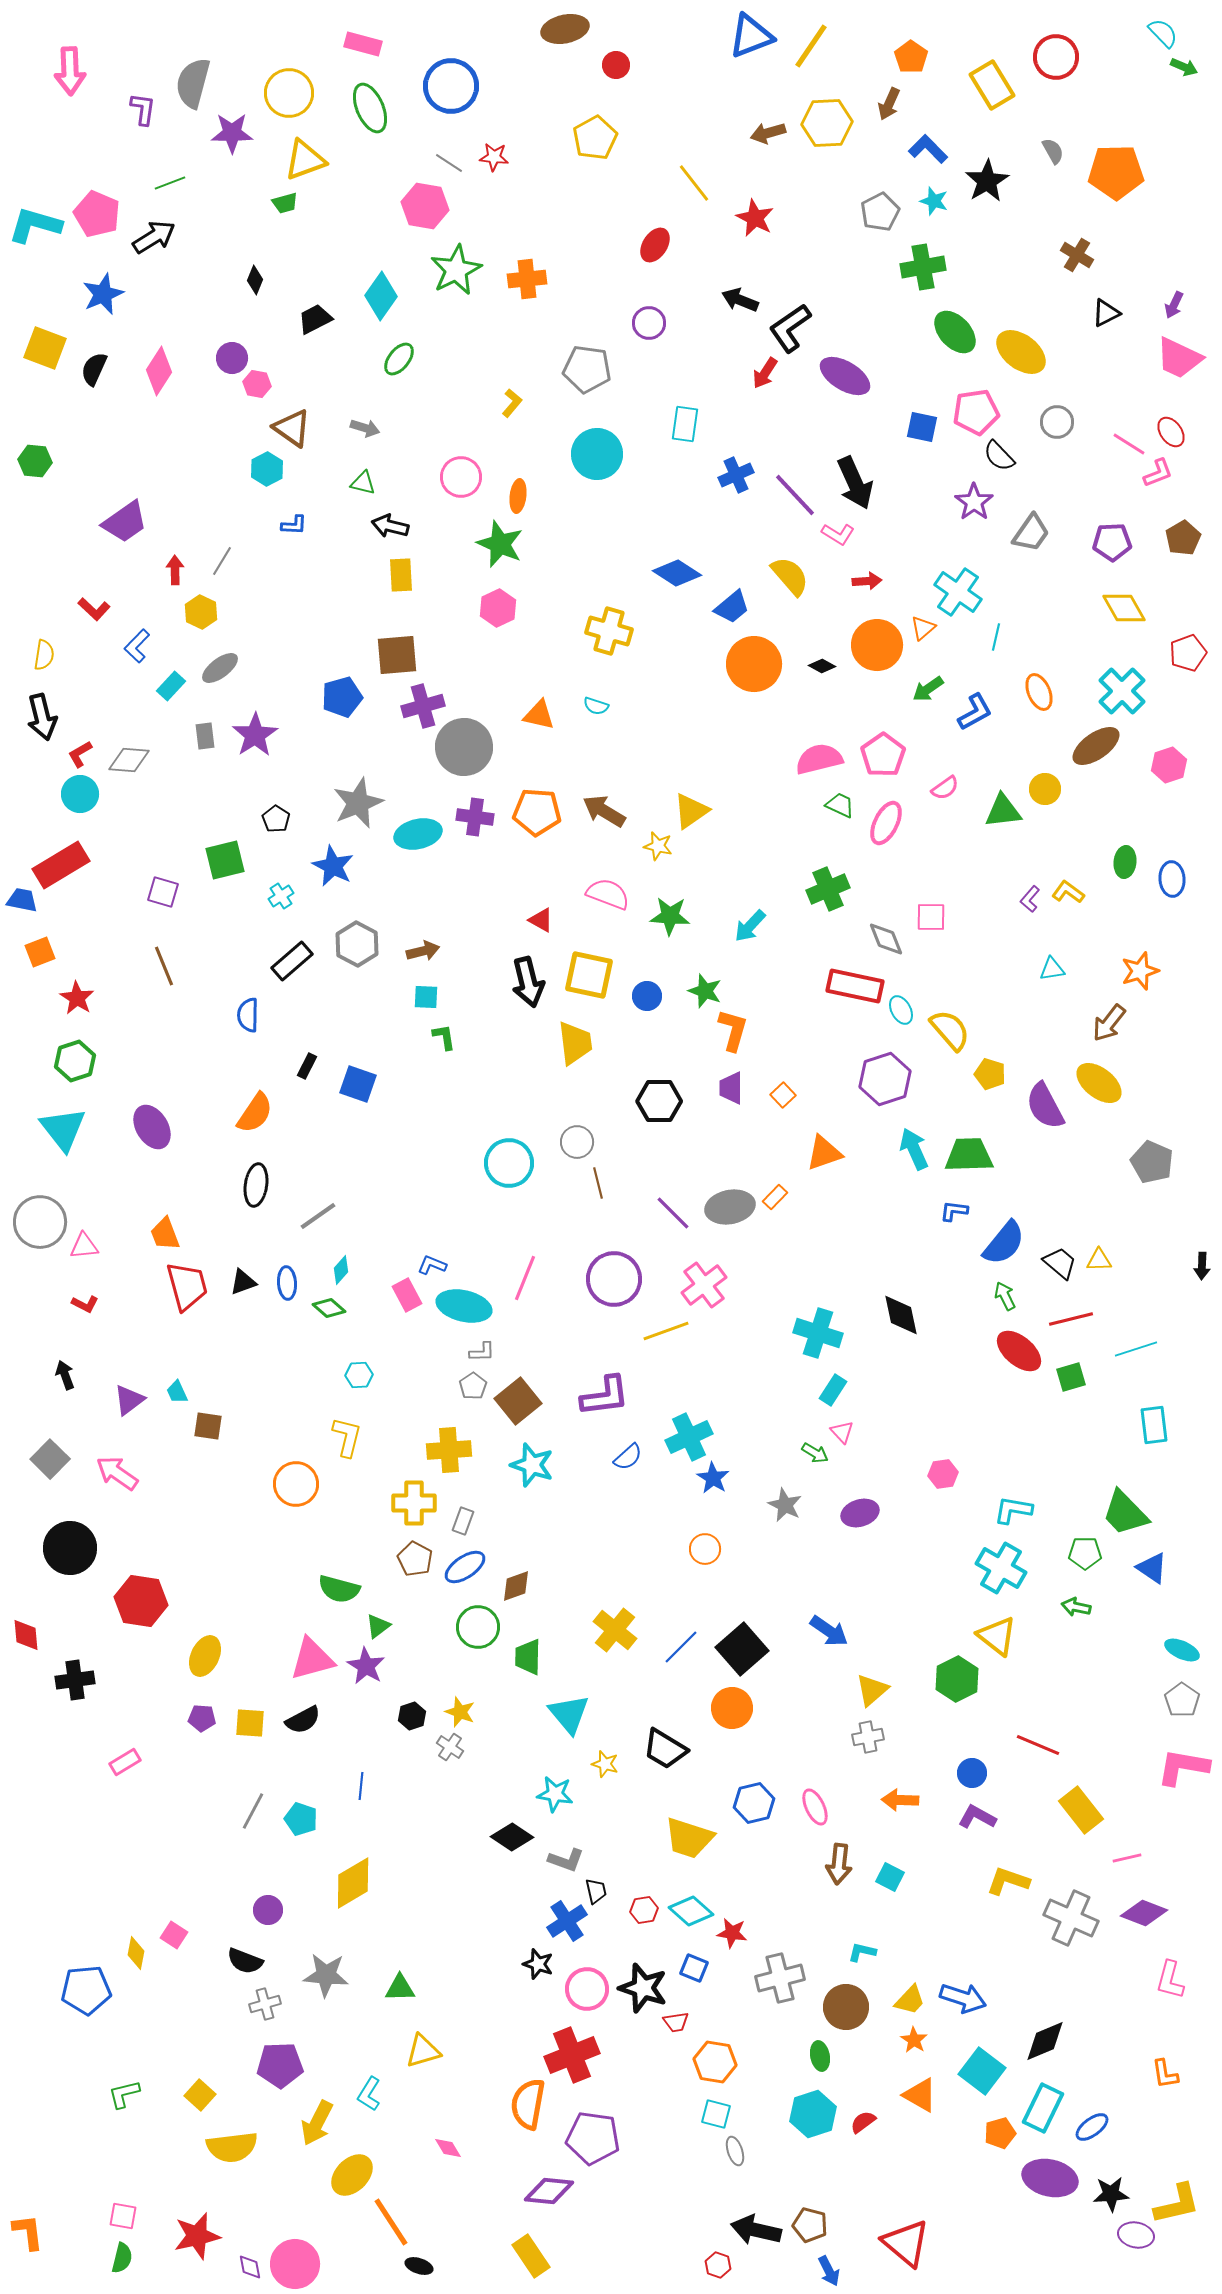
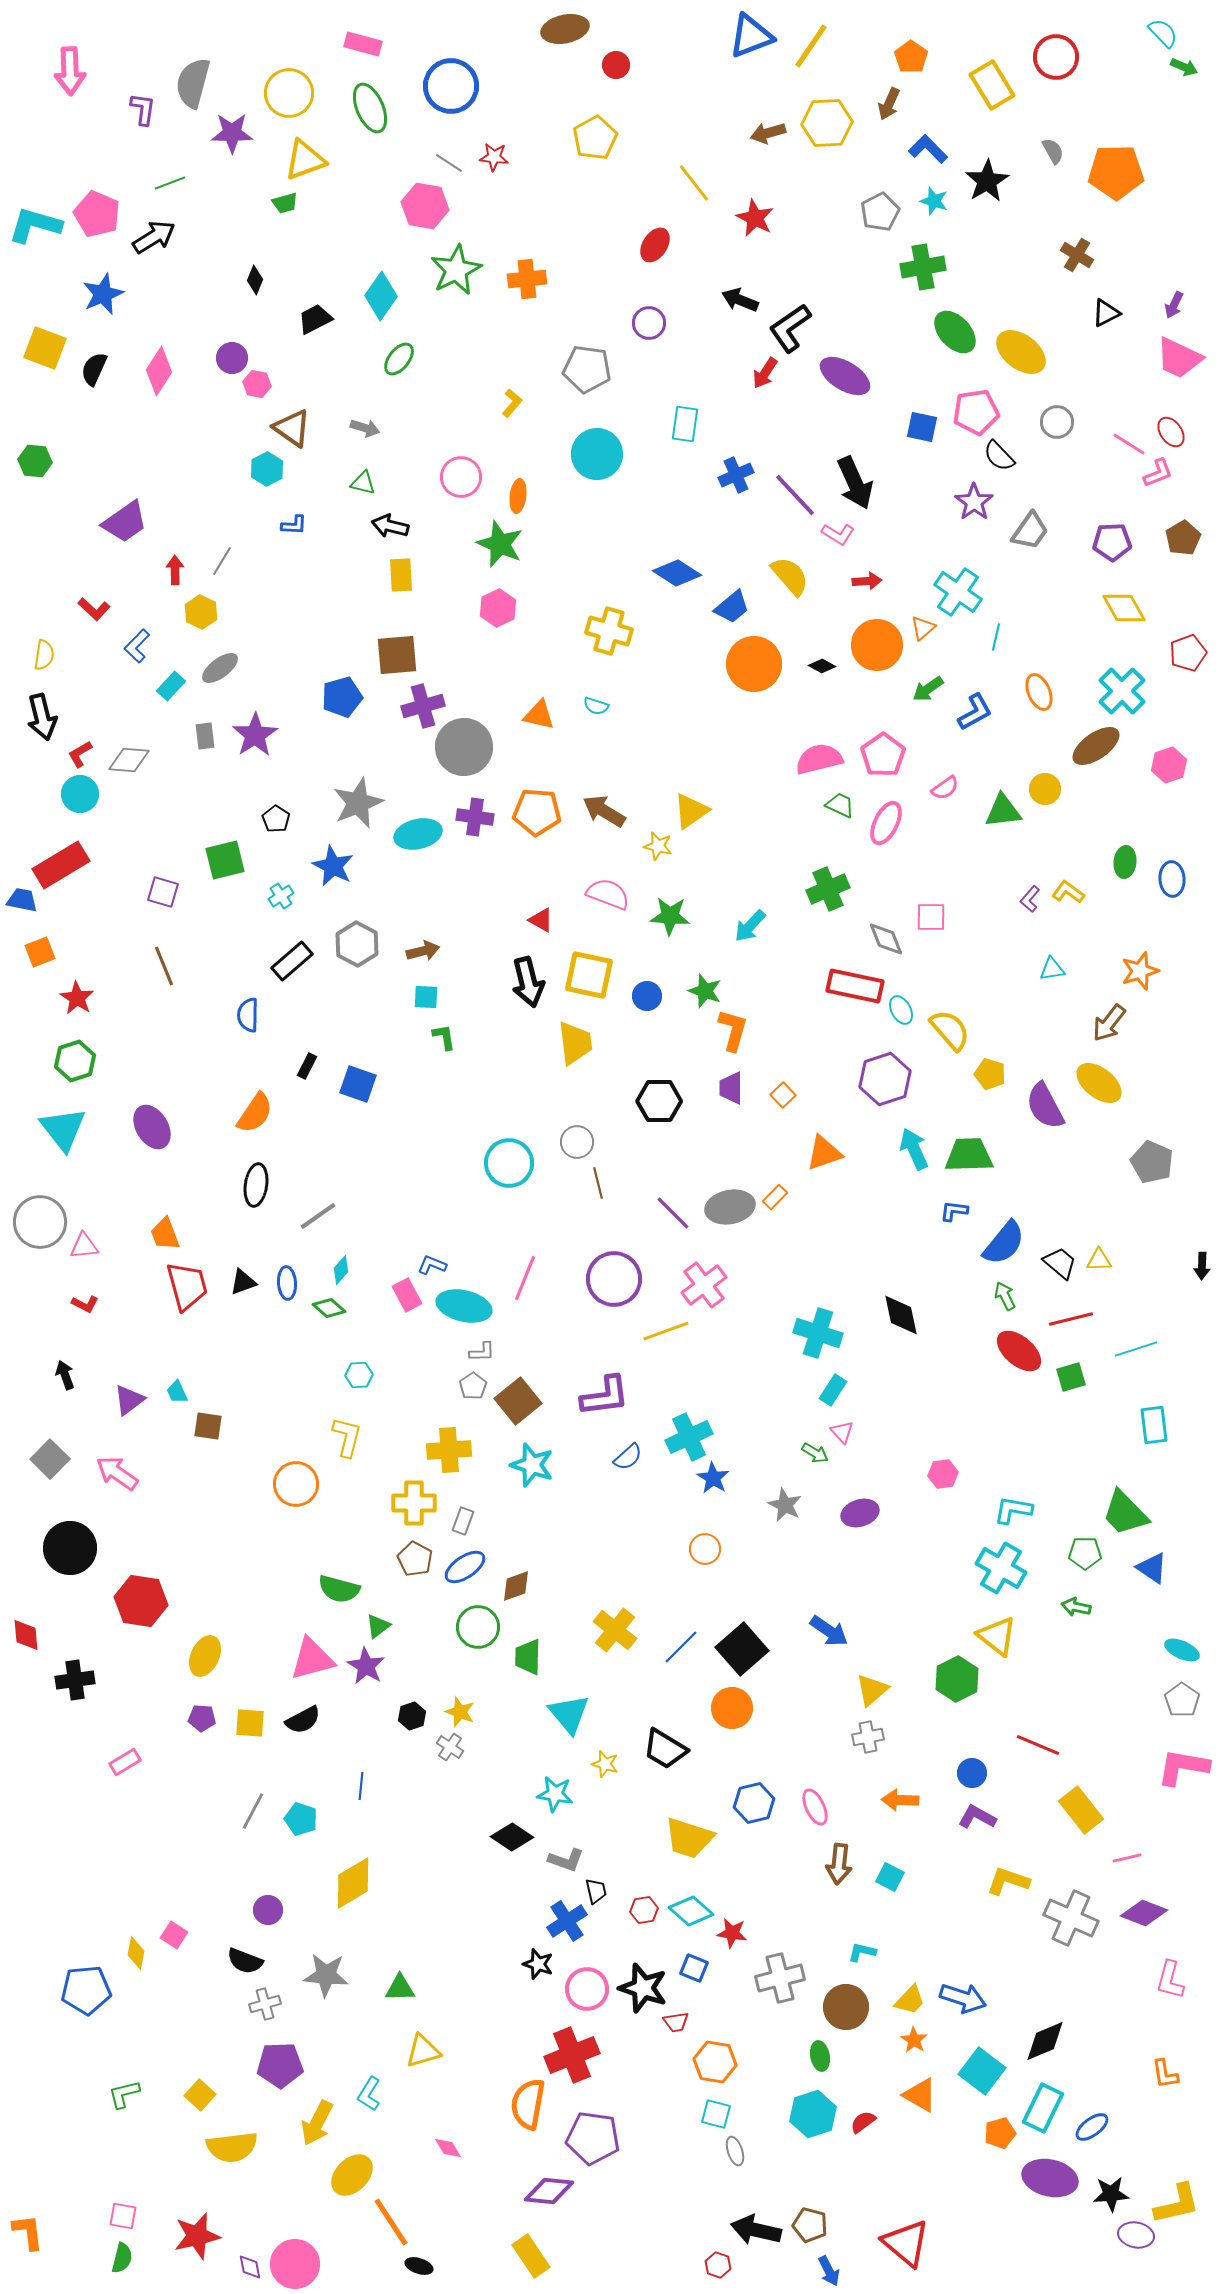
gray trapezoid at (1031, 533): moved 1 px left, 2 px up
